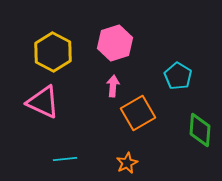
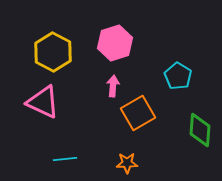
orange star: rotated 25 degrees clockwise
